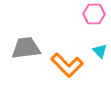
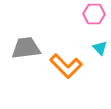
cyan triangle: moved 3 px up
orange L-shape: moved 1 px left, 1 px down
